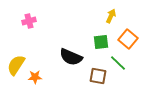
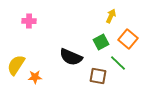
pink cross: rotated 16 degrees clockwise
green square: rotated 21 degrees counterclockwise
